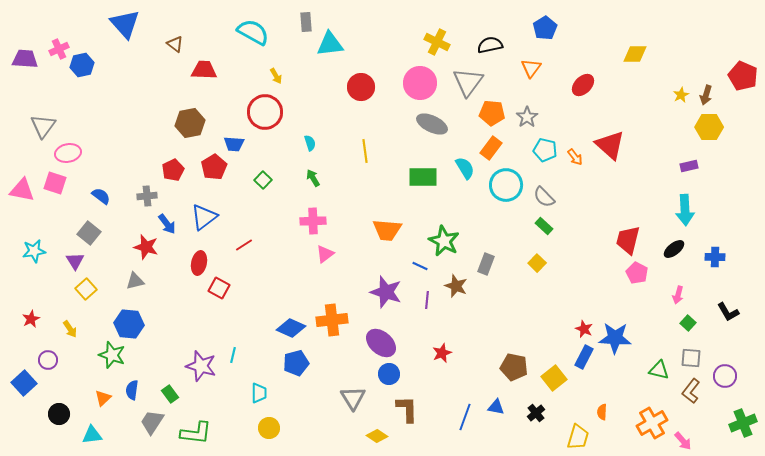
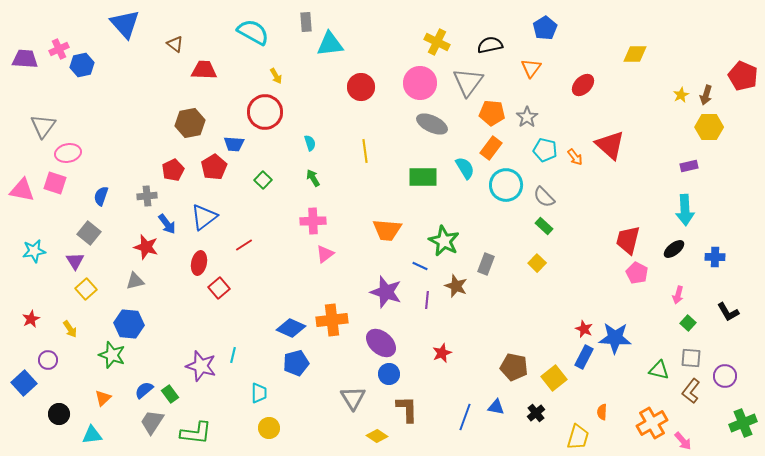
blue semicircle at (101, 196): rotated 108 degrees counterclockwise
red square at (219, 288): rotated 20 degrees clockwise
blue semicircle at (132, 390): moved 12 px right; rotated 42 degrees clockwise
